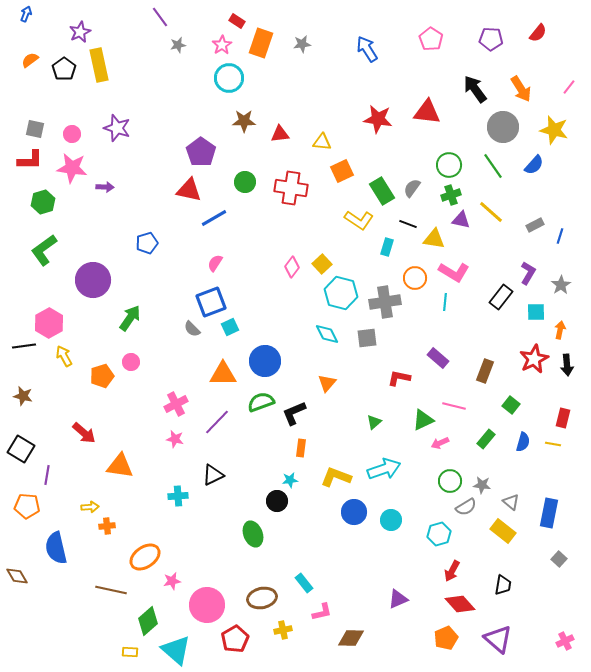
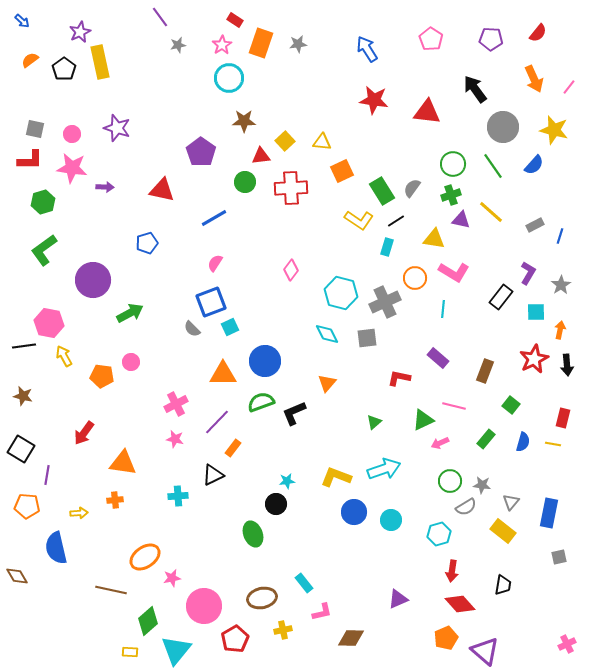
blue arrow at (26, 14): moved 4 px left, 7 px down; rotated 112 degrees clockwise
red rectangle at (237, 21): moved 2 px left, 1 px up
gray star at (302, 44): moved 4 px left
yellow rectangle at (99, 65): moved 1 px right, 3 px up
orange arrow at (521, 89): moved 13 px right, 10 px up; rotated 8 degrees clockwise
red star at (378, 119): moved 4 px left, 19 px up
red triangle at (280, 134): moved 19 px left, 22 px down
green circle at (449, 165): moved 4 px right, 1 px up
red cross at (291, 188): rotated 12 degrees counterclockwise
red triangle at (189, 190): moved 27 px left
black line at (408, 224): moved 12 px left, 3 px up; rotated 54 degrees counterclockwise
yellow square at (322, 264): moved 37 px left, 123 px up
pink diamond at (292, 267): moved 1 px left, 3 px down
gray cross at (385, 302): rotated 16 degrees counterclockwise
cyan line at (445, 302): moved 2 px left, 7 px down
green arrow at (130, 318): moved 5 px up; rotated 28 degrees clockwise
pink hexagon at (49, 323): rotated 20 degrees counterclockwise
orange pentagon at (102, 376): rotated 25 degrees clockwise
red arrow at (84, 433): rotated 85 degrees clockwise
orange rectangle at (301, 448): moved 68 px left; rotated 30 degrees clockwise
orange triangle at (120, 466): moved 3 px right, 3 px up
cyan star at (290, 480): moved 3 px left, 1 px down
black circle at (277, 501): moved 1 px left, 3 px down
gray triangle at (511, 502): rotated 30 degrees clockwise
yellow arrow at (90, 507): moved 11 px left, 6 px down
orange cross at (107, 526): moved 8 px right, 26 px up
gray square at (559, 559): moved 2 px up; rotated 35 degrees clockwise
red arrow at (452, 571): rotated 20 degrees counterclockwise
pink star at (172, 581): moved 3 px up
pink circle at (207, 605): moved 3 px left, 1 px down
purple triangle at (498, 639): moved 13 px left, 12 px down
pink cross at (565, 641): moved 2 px right, 3 px down
cyan triangle at (176, 650): rotated 28 degrees clockwise
